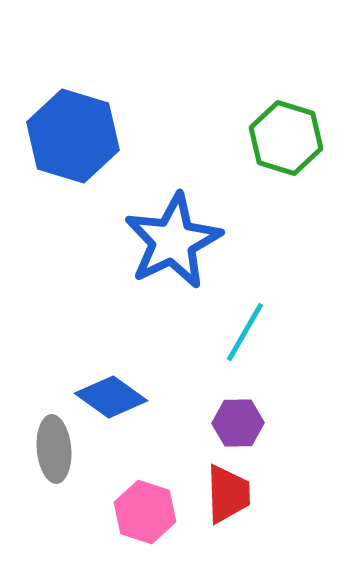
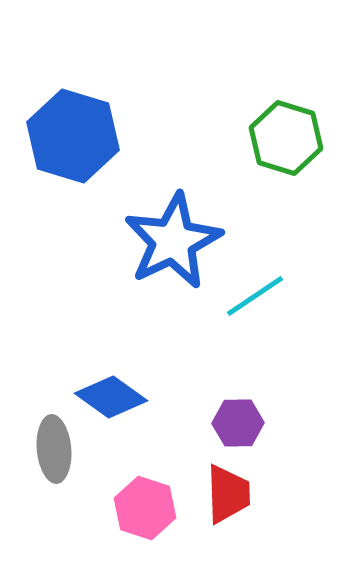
cyan line: moved 10 px right, 36 px up; rotated 26 degrees clockwise
pink hexagon: moved 4 px up
